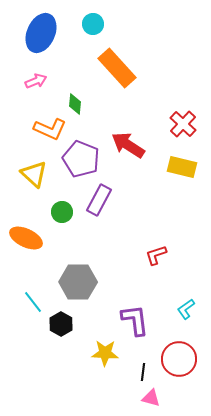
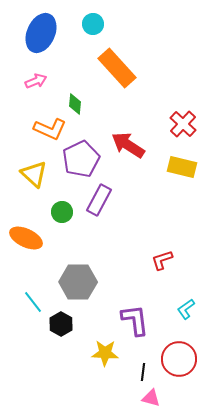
purple pentagon: rotated 24 degrees clockwise
red L-shape: moved 6 px right, 5 px down
